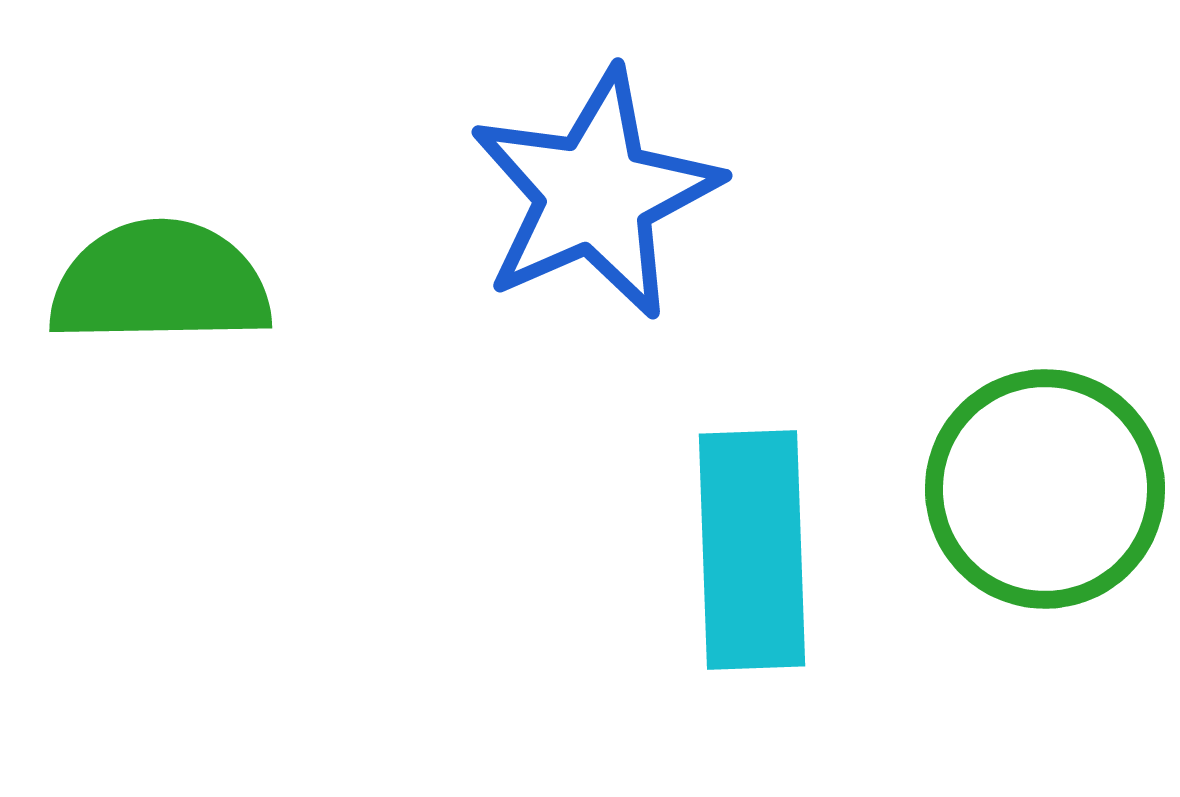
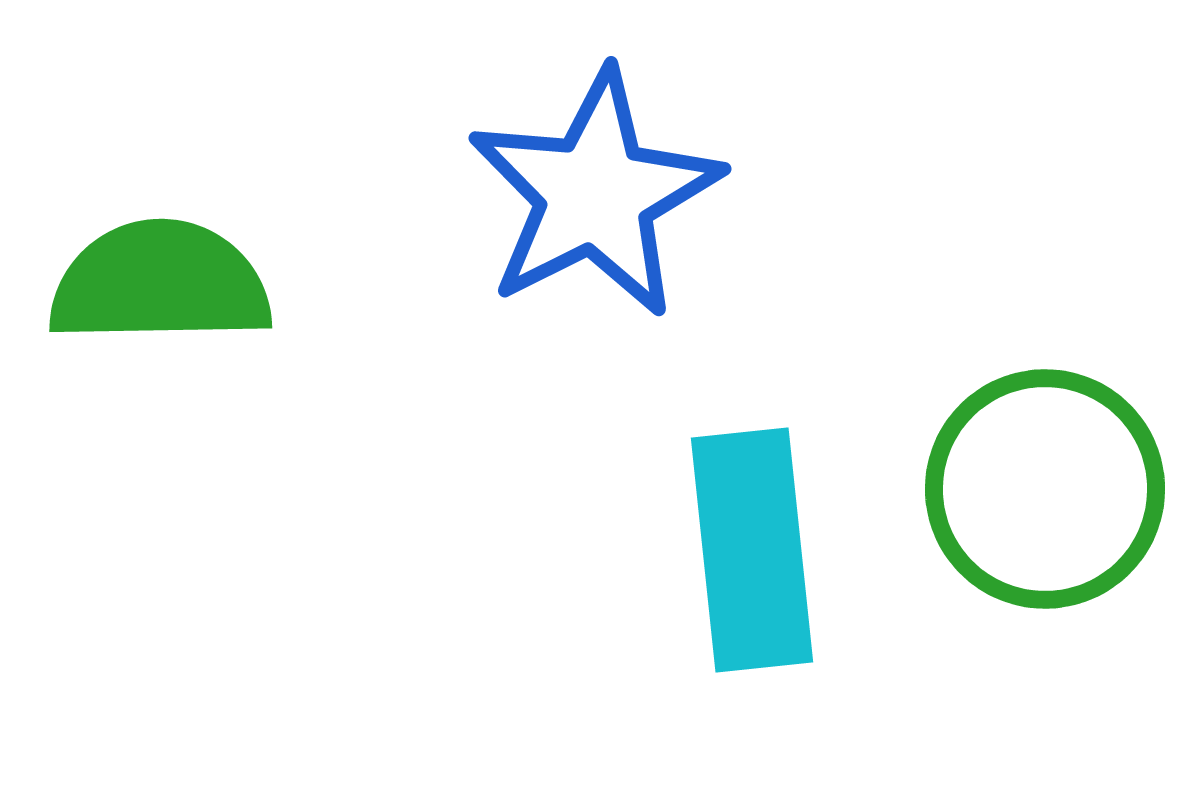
blue star: rotated 3 degrees counterclockwise
cyan rectangle: rotated 4 degrees counterclockwise
